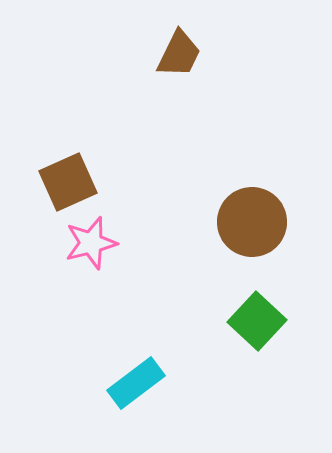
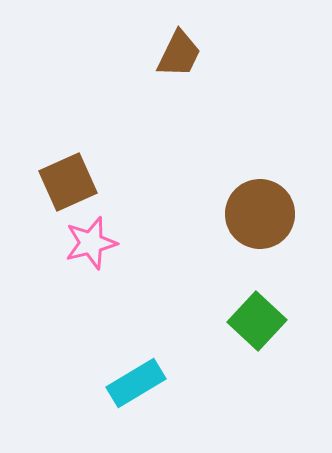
brown circle: moved 8 px right, 8 px up
cyan rectangle: rotated 6 degrees clockwise
